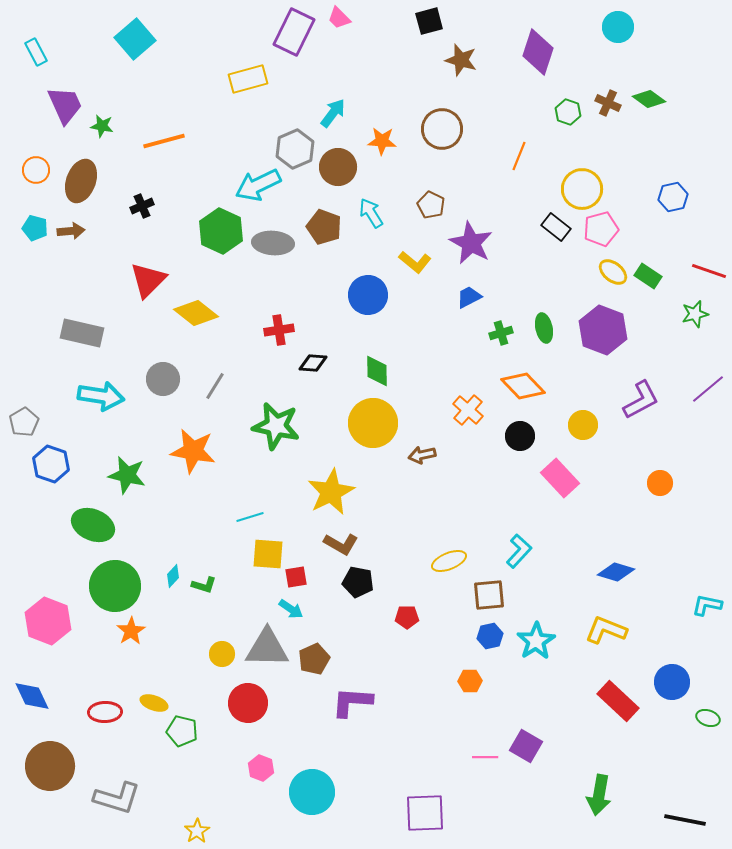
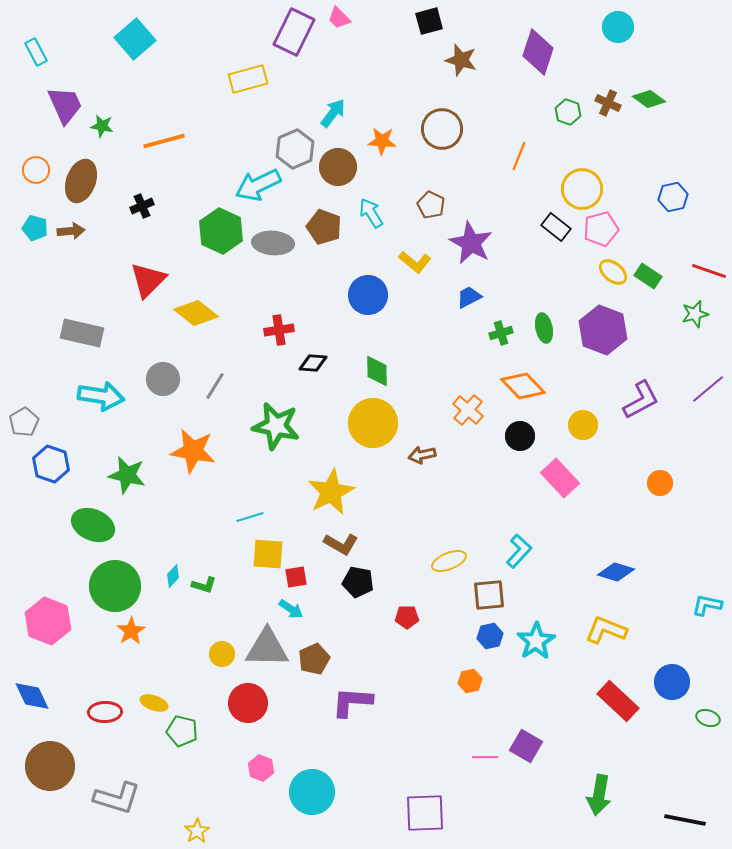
orange hexagon at (470, 681): rotated 10 degrees counterclockwise
